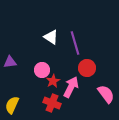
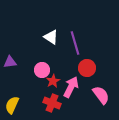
pink semicircle: moved 5 px left, 1 px down
